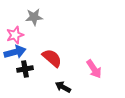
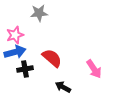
gray star: moved 5 px right, 4 px up
